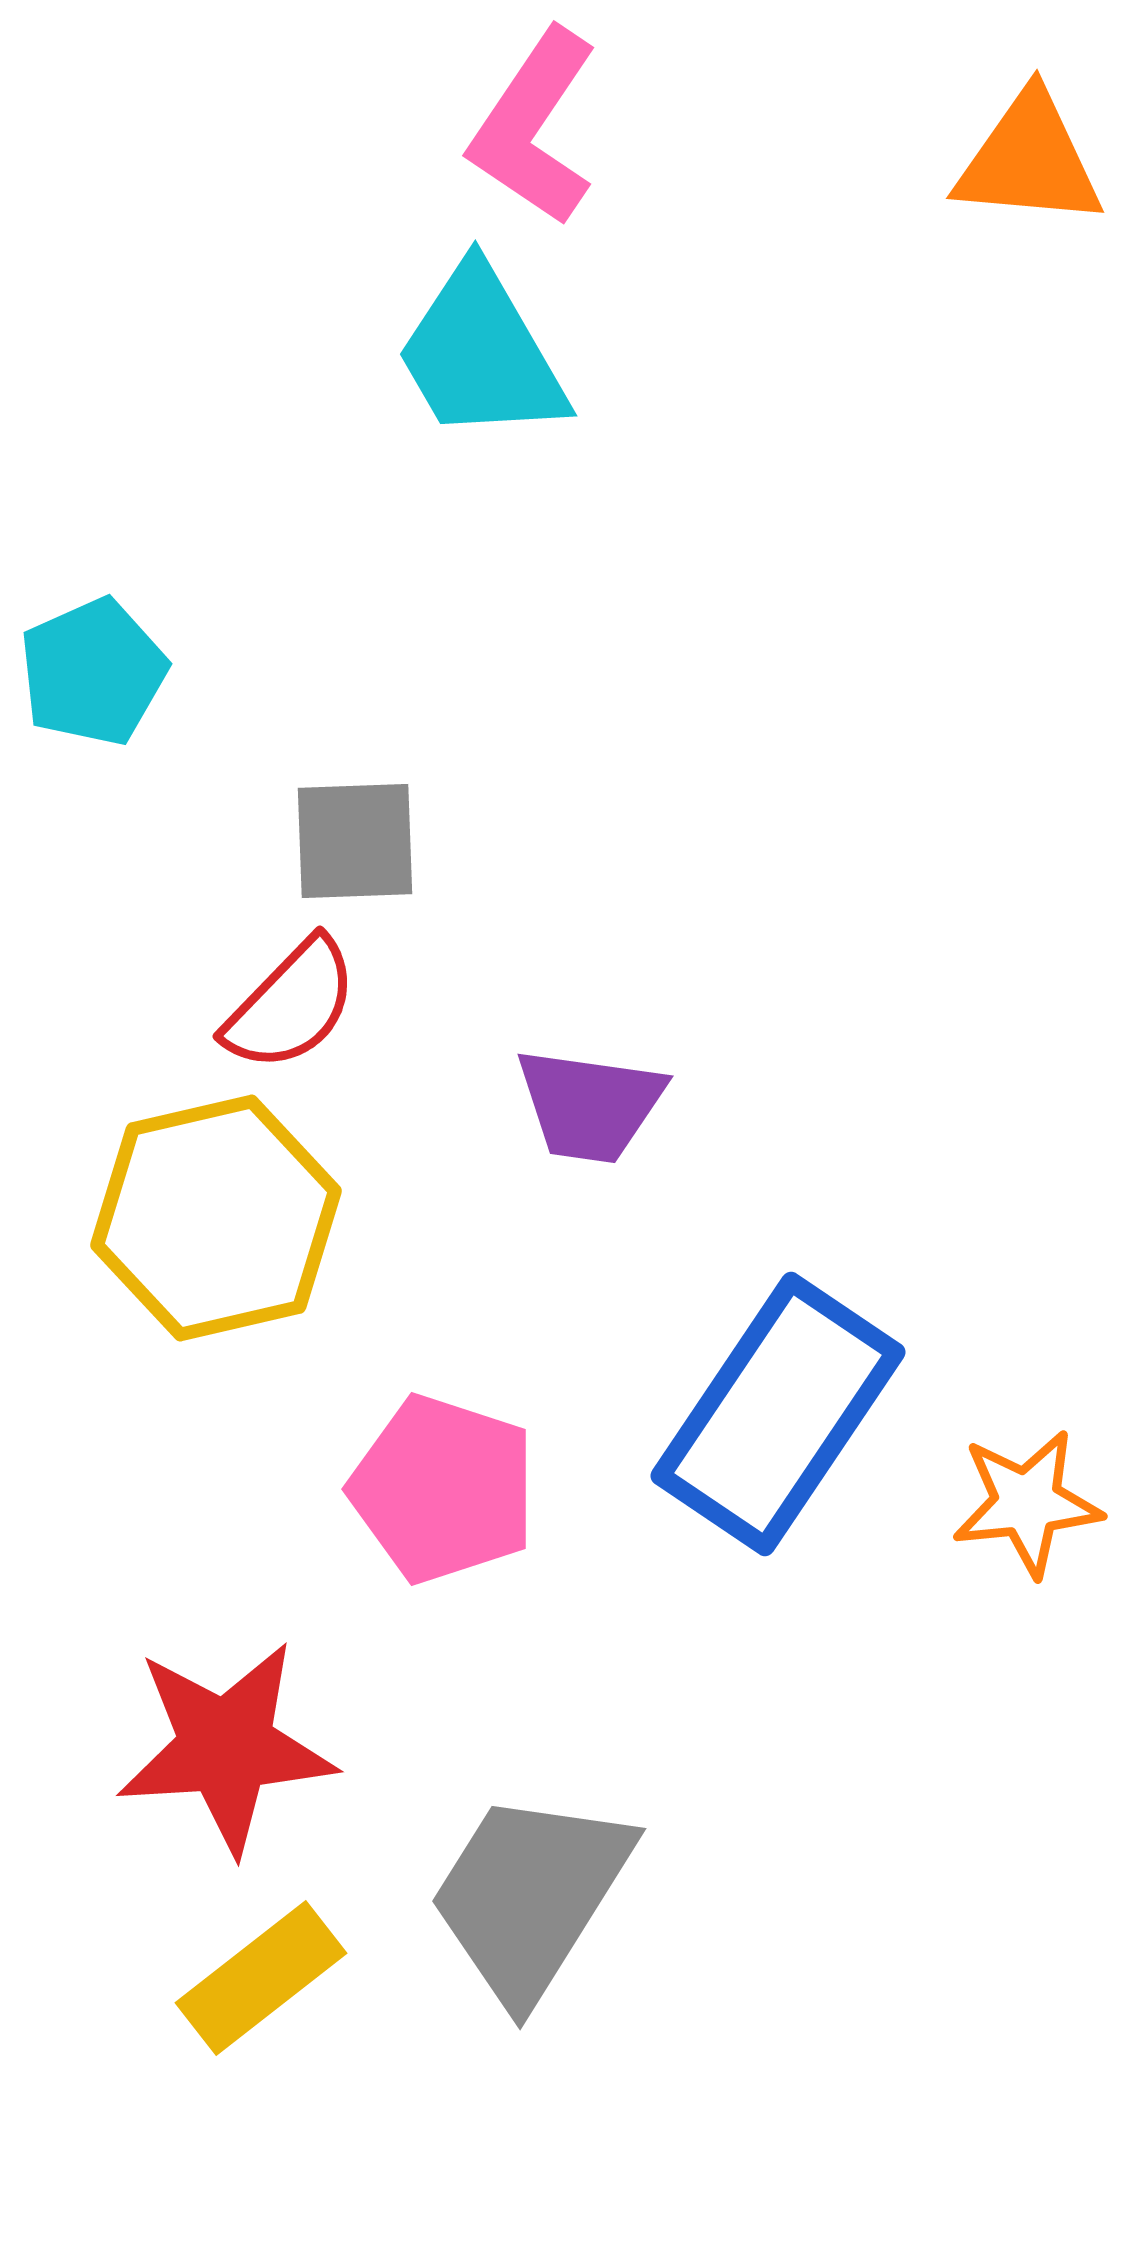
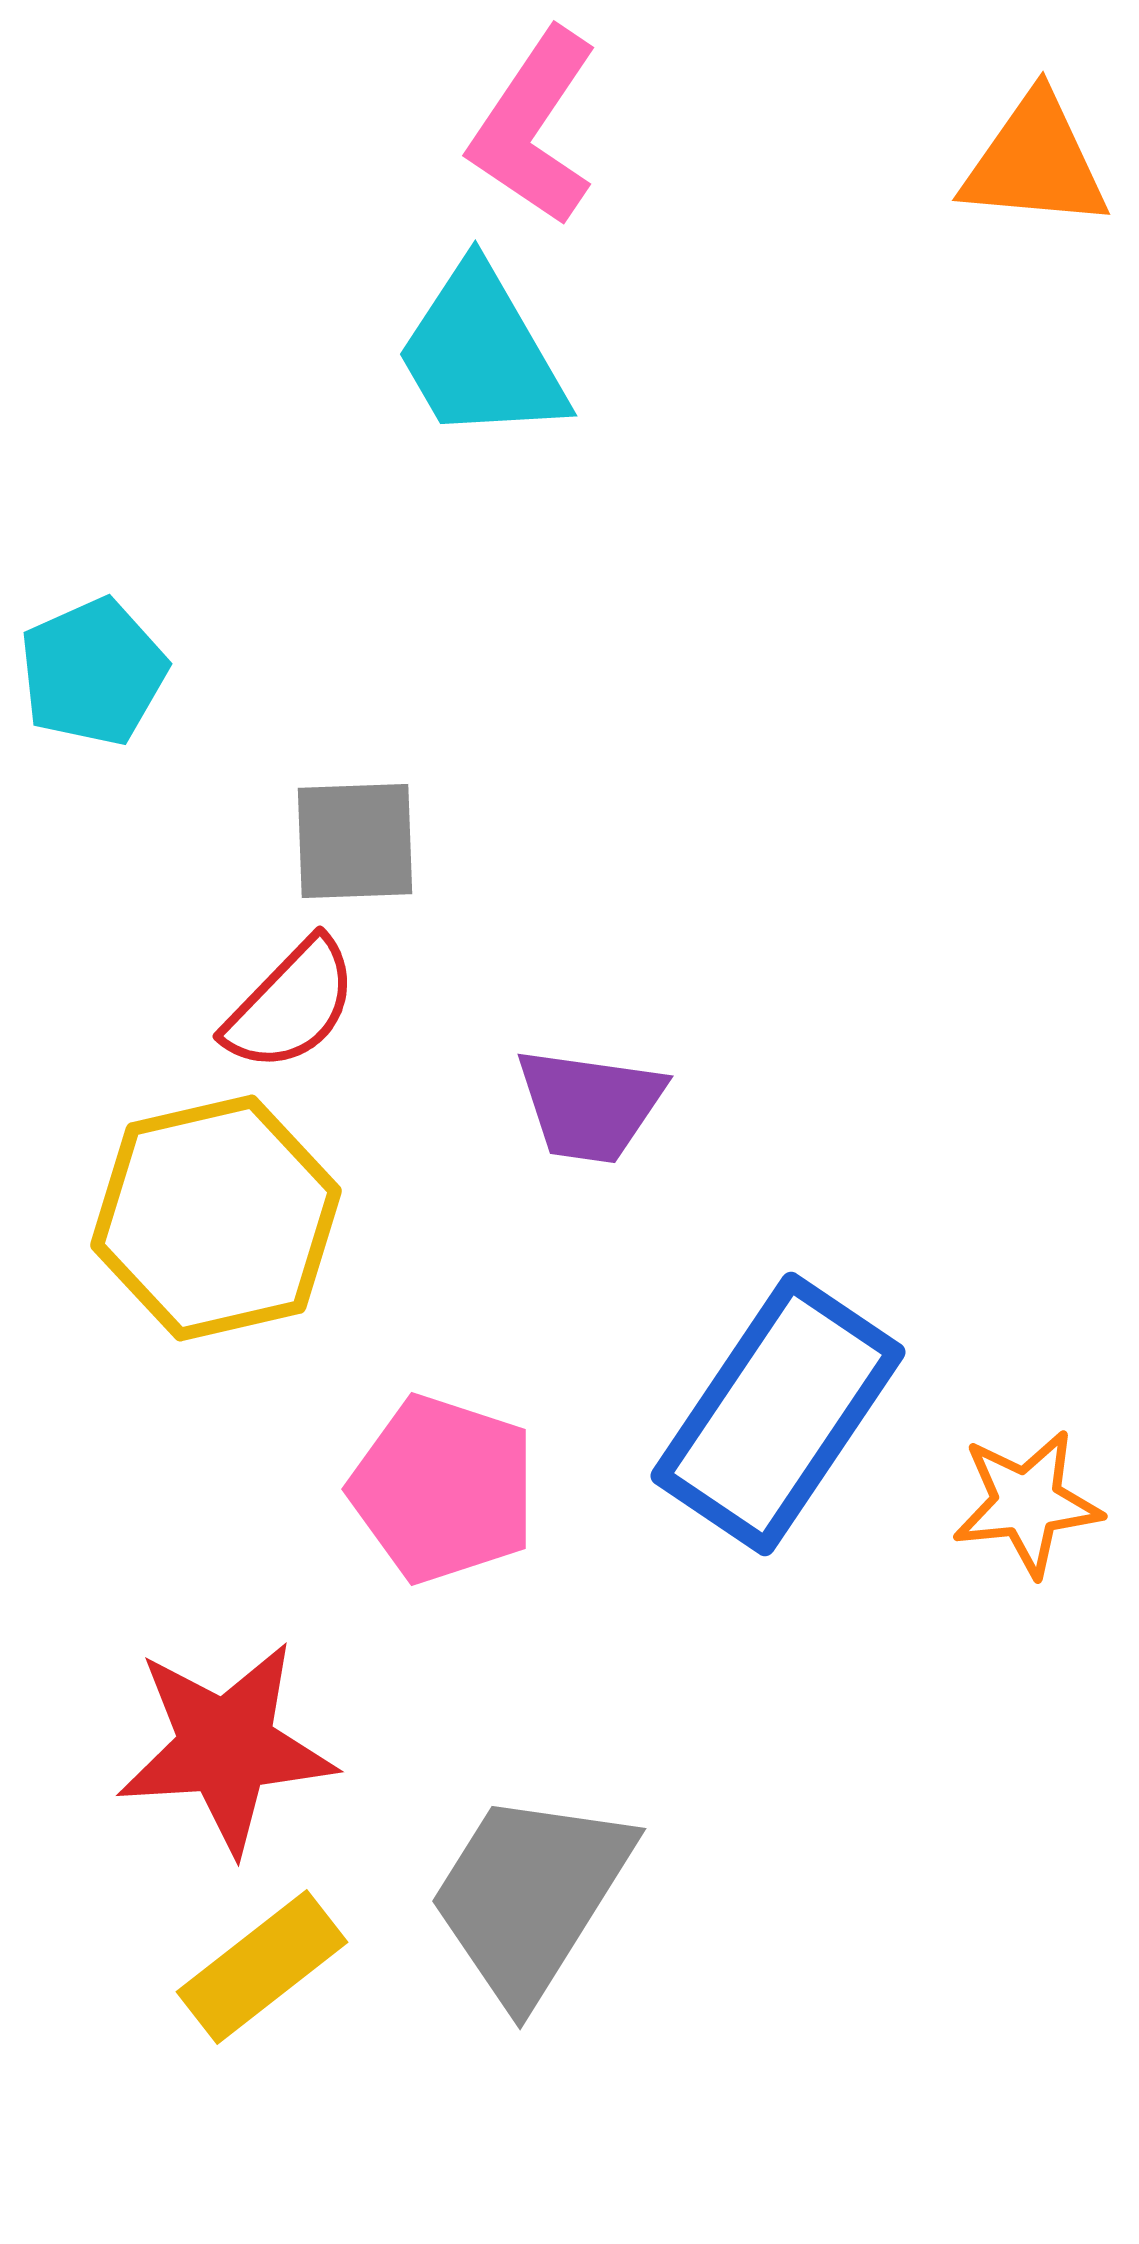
orange triangle: moved 6 px right, 2 px down
yellow rectangle: moved 1 px right, 11 px up
